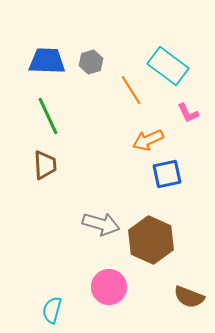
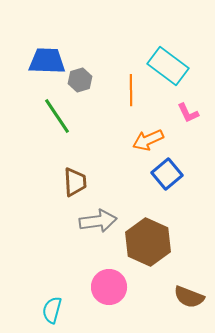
gray hexagon: moved 11 px left, 18 px down
orange line: rotated 32 degrees clockwise
green line: moved 9 px right; rotated 9 degrees counterclockwise
brown trapezoid: moved 30 px right, 17 px down
blue square: rotated 28 degrees counterclockwise
gray arrow: moved 3 px left, 3 px up; rotated 24 degrees counterclockwise
brown hexagon: moved 3 px left, 2 px down
